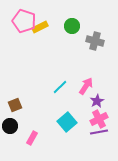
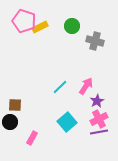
brown square: rotated 24 degrees clockwise
black circle: moved 4 px up
